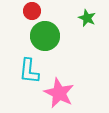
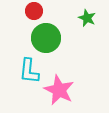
red circle: moved 2 px right
green circle: moved 1 px right, 2 px down
pink star: moved 3 px up
